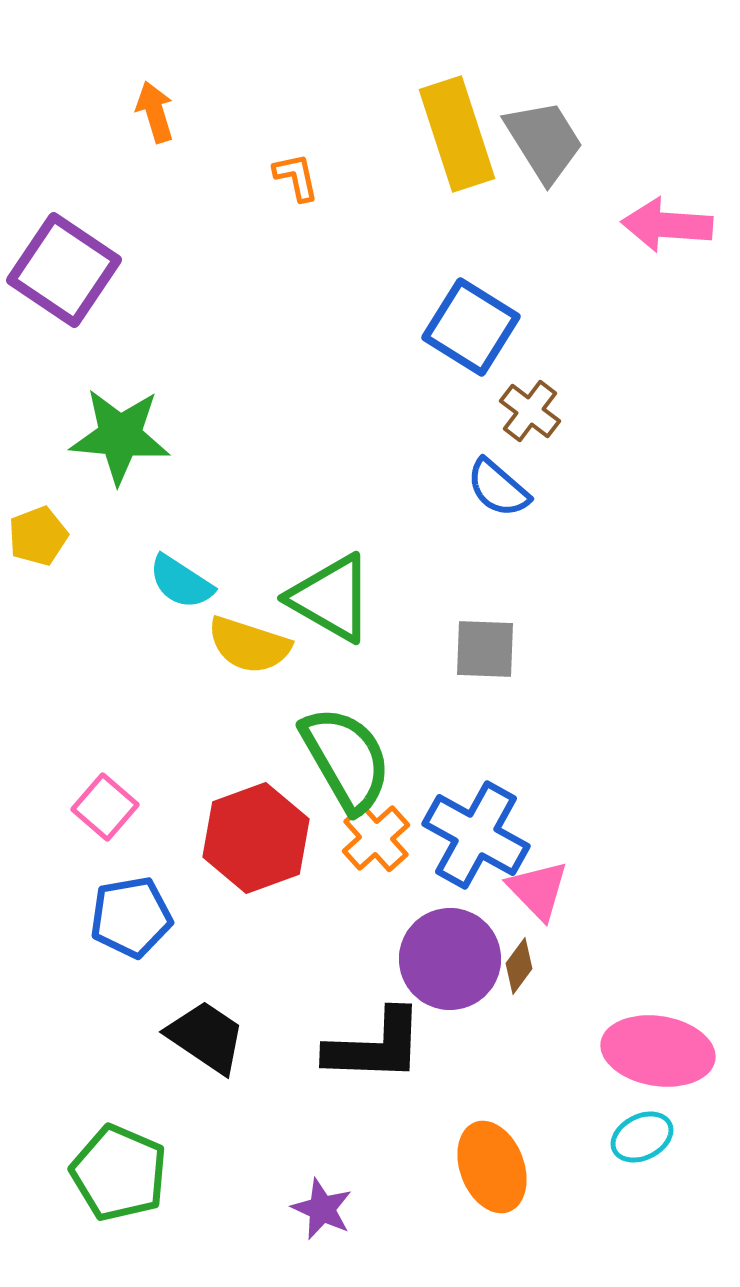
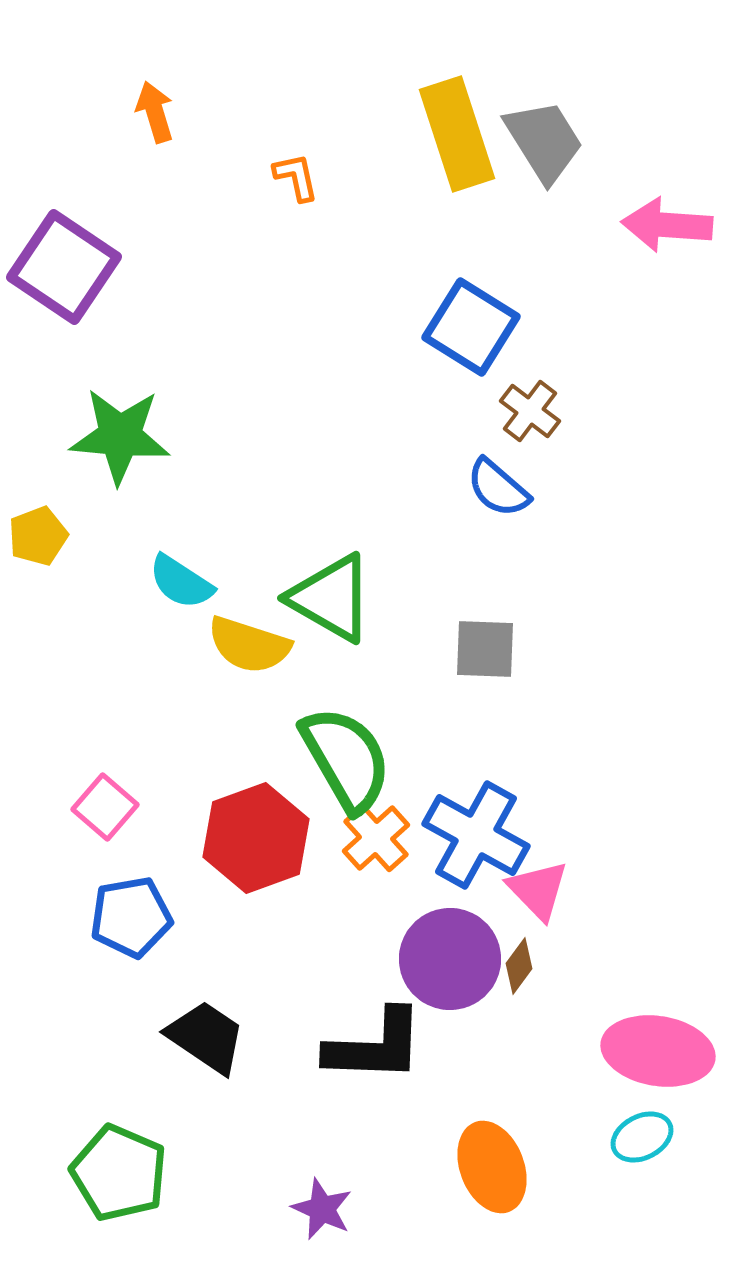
purple square: moved 3 px up
